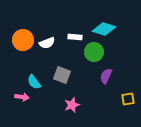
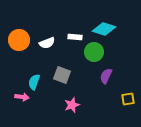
orange circle: moved 4 px left
cyan semicircle: rotated 56 degrees clockwise
